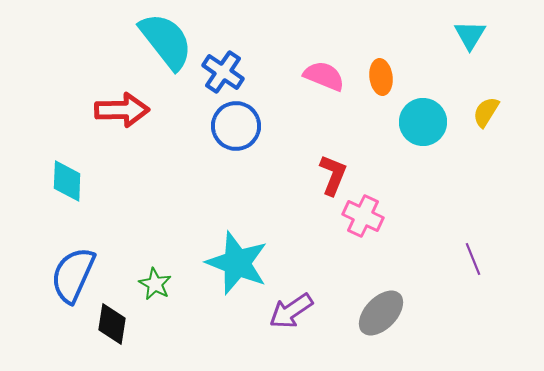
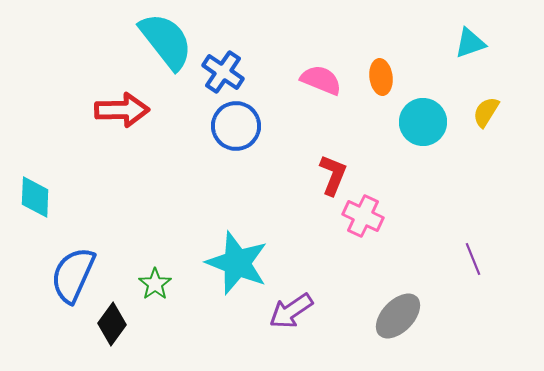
cyan triangle: moved 8 px down; rotated 40 degrees clockwise
pink semicircle: moved 3 px left, 4 px down
cyan diamond: moved 32 px left, 16 px down
green star: rotated 8 degrees clockwise
gray ellipse: moved 17 px right, 3 px down
black diamond: rotated 27 degrees clockwise
